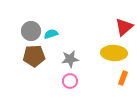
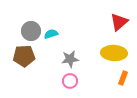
red triangle: moved 5 px left, 5 px up
brown pentagon: moved 10 px left
